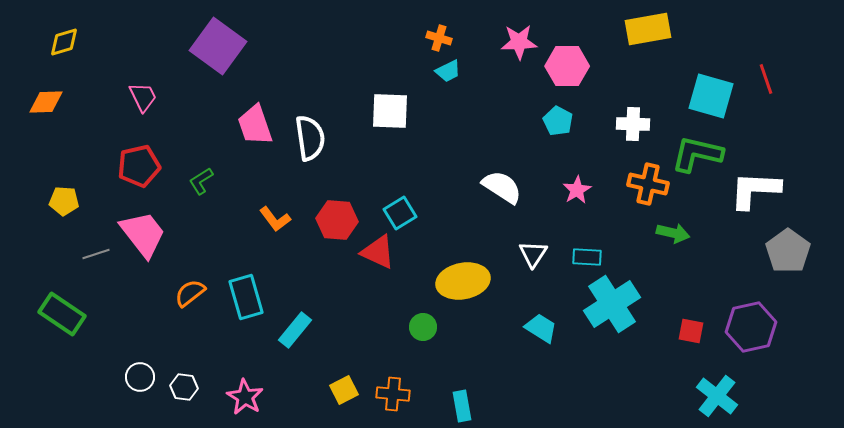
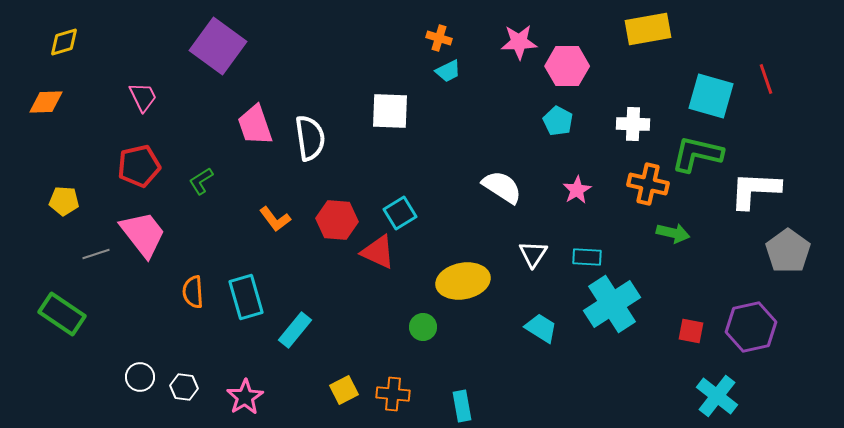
orange semicircle at (190, 293): moved 3 px right, 1 px up; rotated 56 degrees counterclockwise
pink star at (245, 397): rotated 9 degrees clockwise
